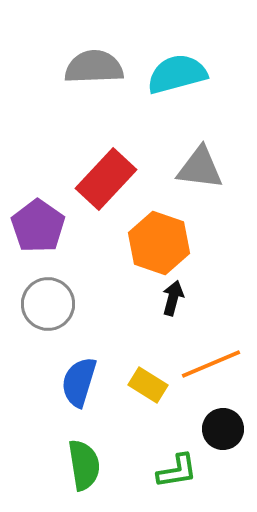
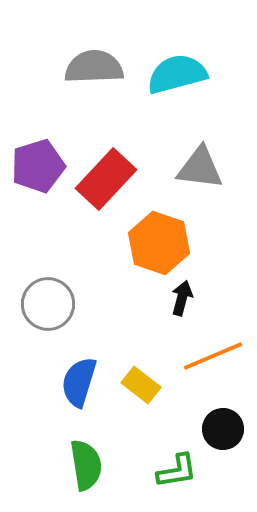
purple pentagon: moved 60 px up; rotated 20 degrees clockwise
black arrow: moved 9 px right
orange line: moved 2 px right, 8 px up
yellow rectangle: moved 7 px left; rotated 6 degrees clockwise
green semicircle: moved 2 px right
